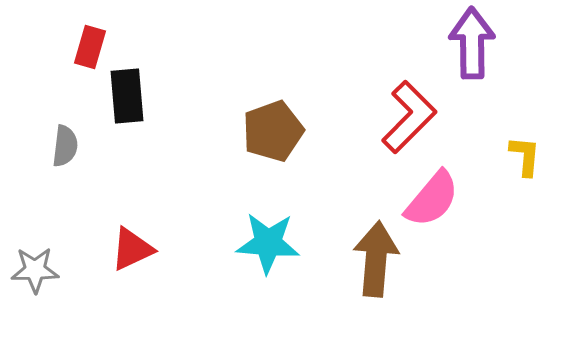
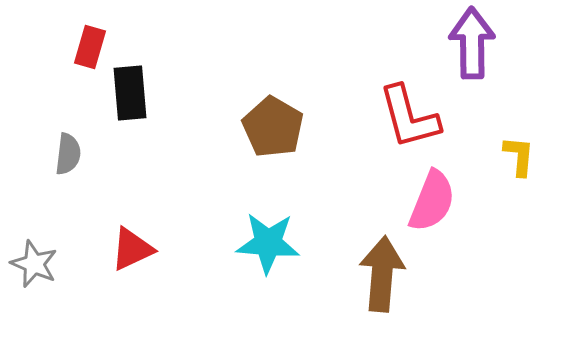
black rectangle: moved 3 px right, 3 px up
red L-shape: rotated 120 degrees clockwise
brown pentagon: moved 4 px up; rotated 22 degrees counterclockwise
gray semicircle: moved 3 px right, 8 px down
yellow L-shape: moved 6 px left
pink semicircle: moved 2 px down; rotated 18 degrees counterclockwise
brown arrow: moved 6 px right, 15 px down
gray star: moved 1 px left, 6 px up; rotated 24 degrees clockwise
